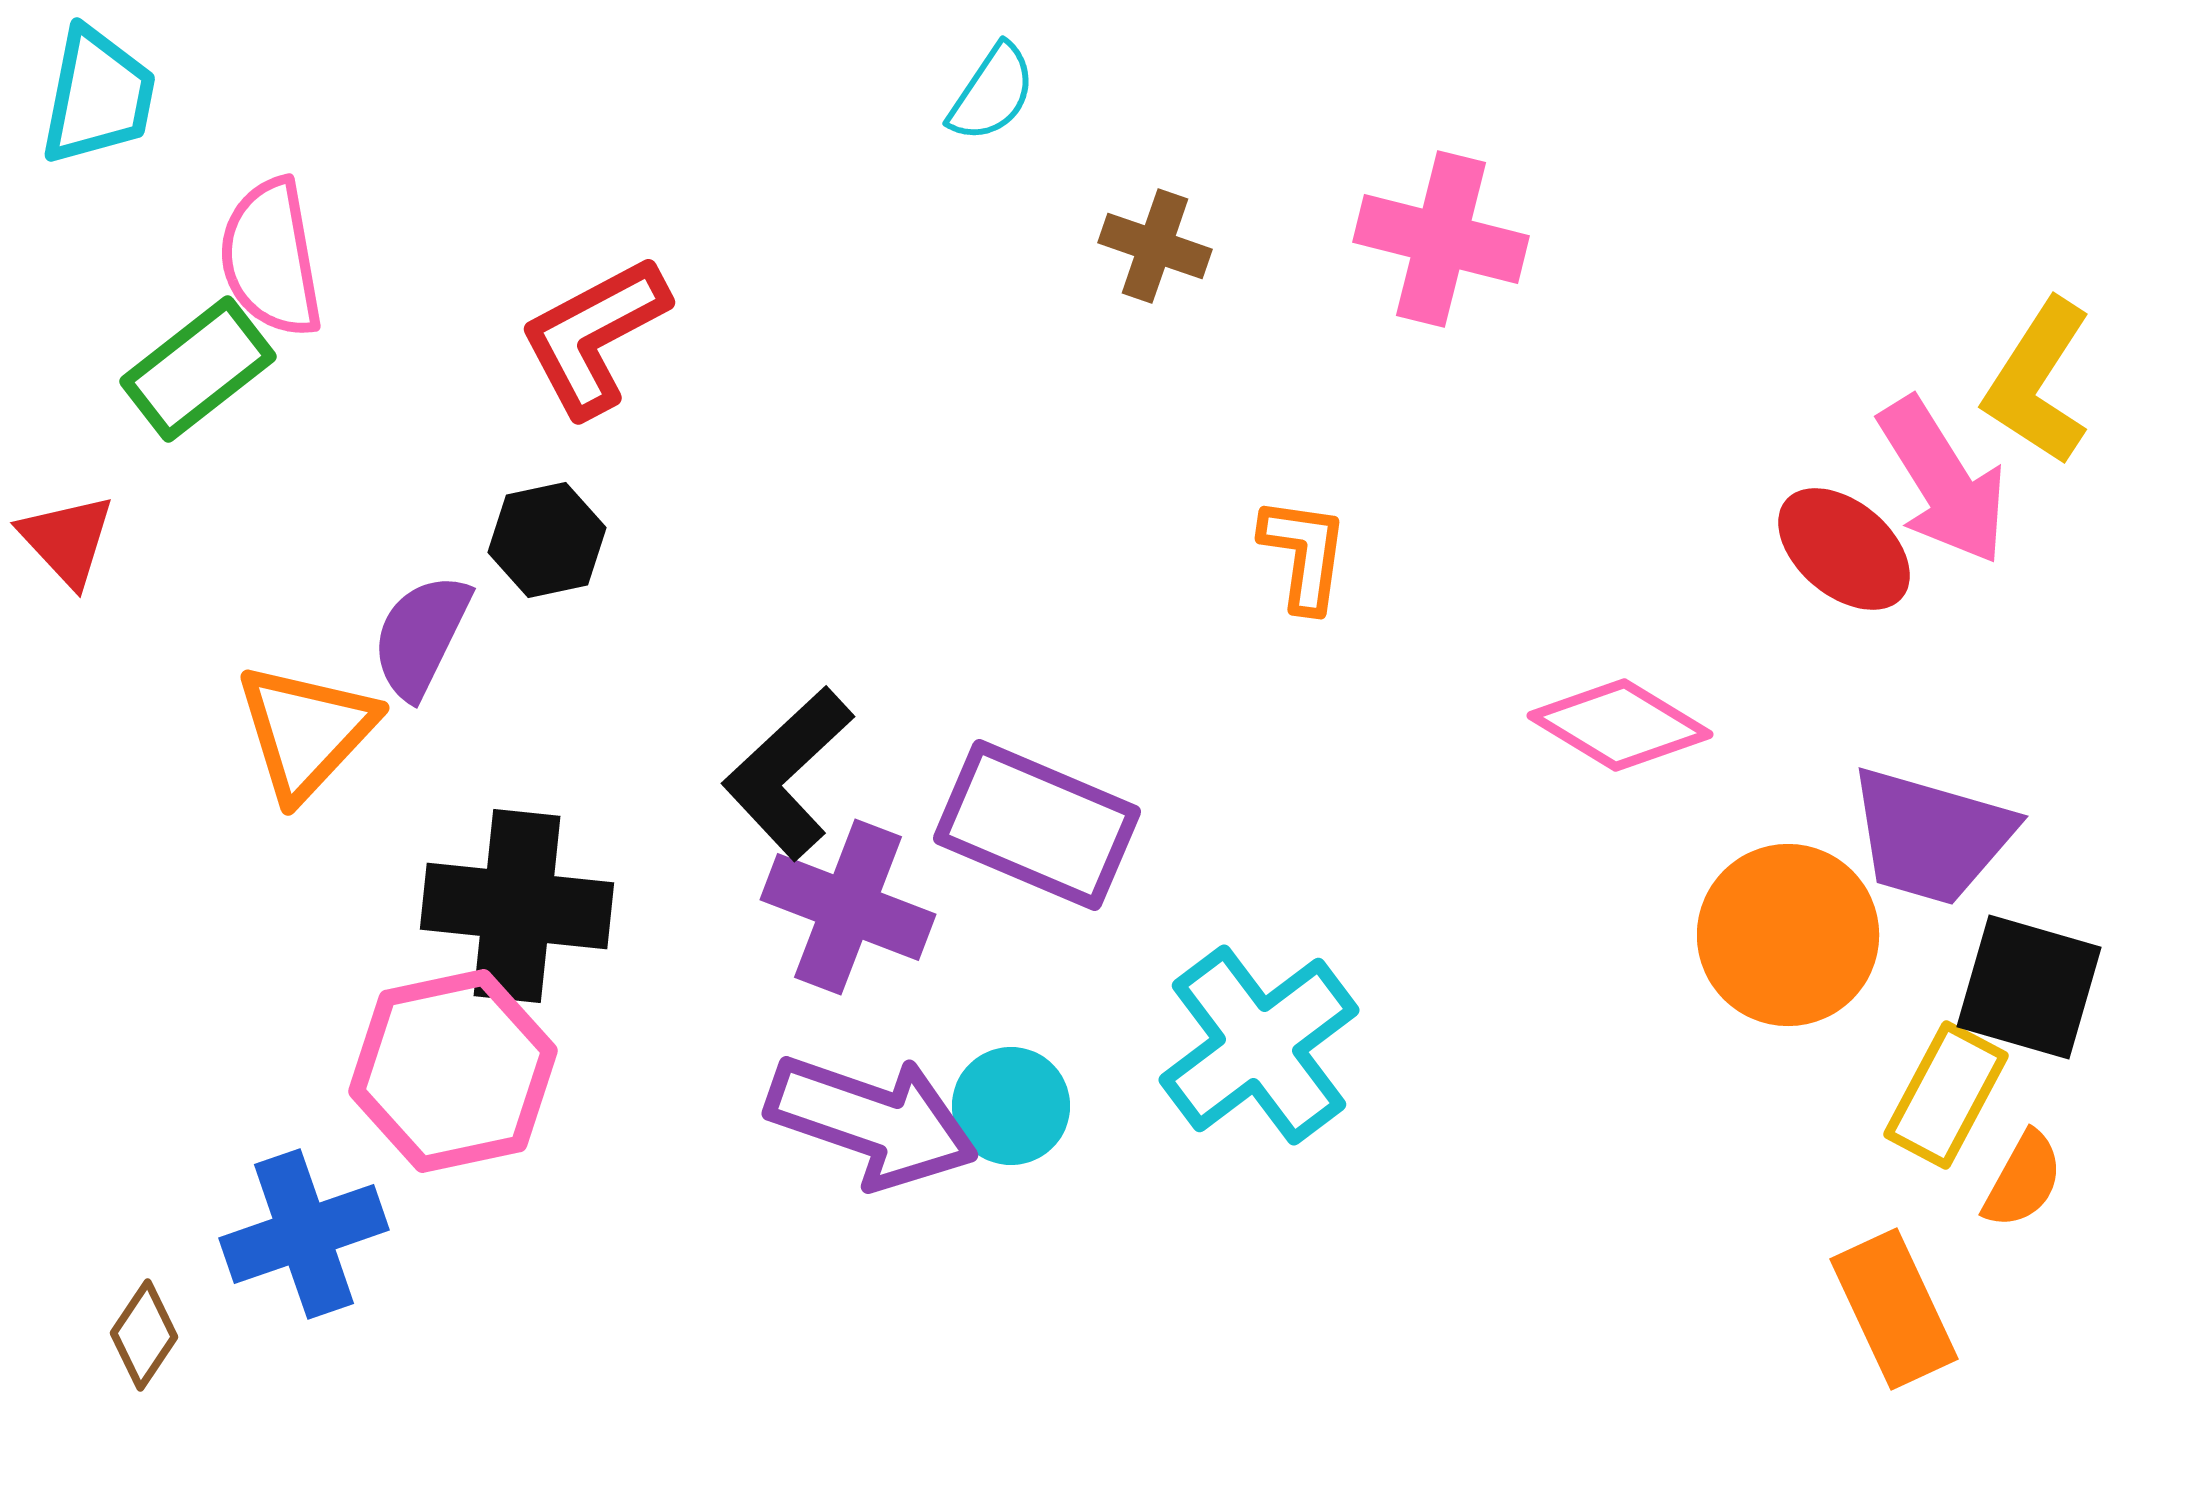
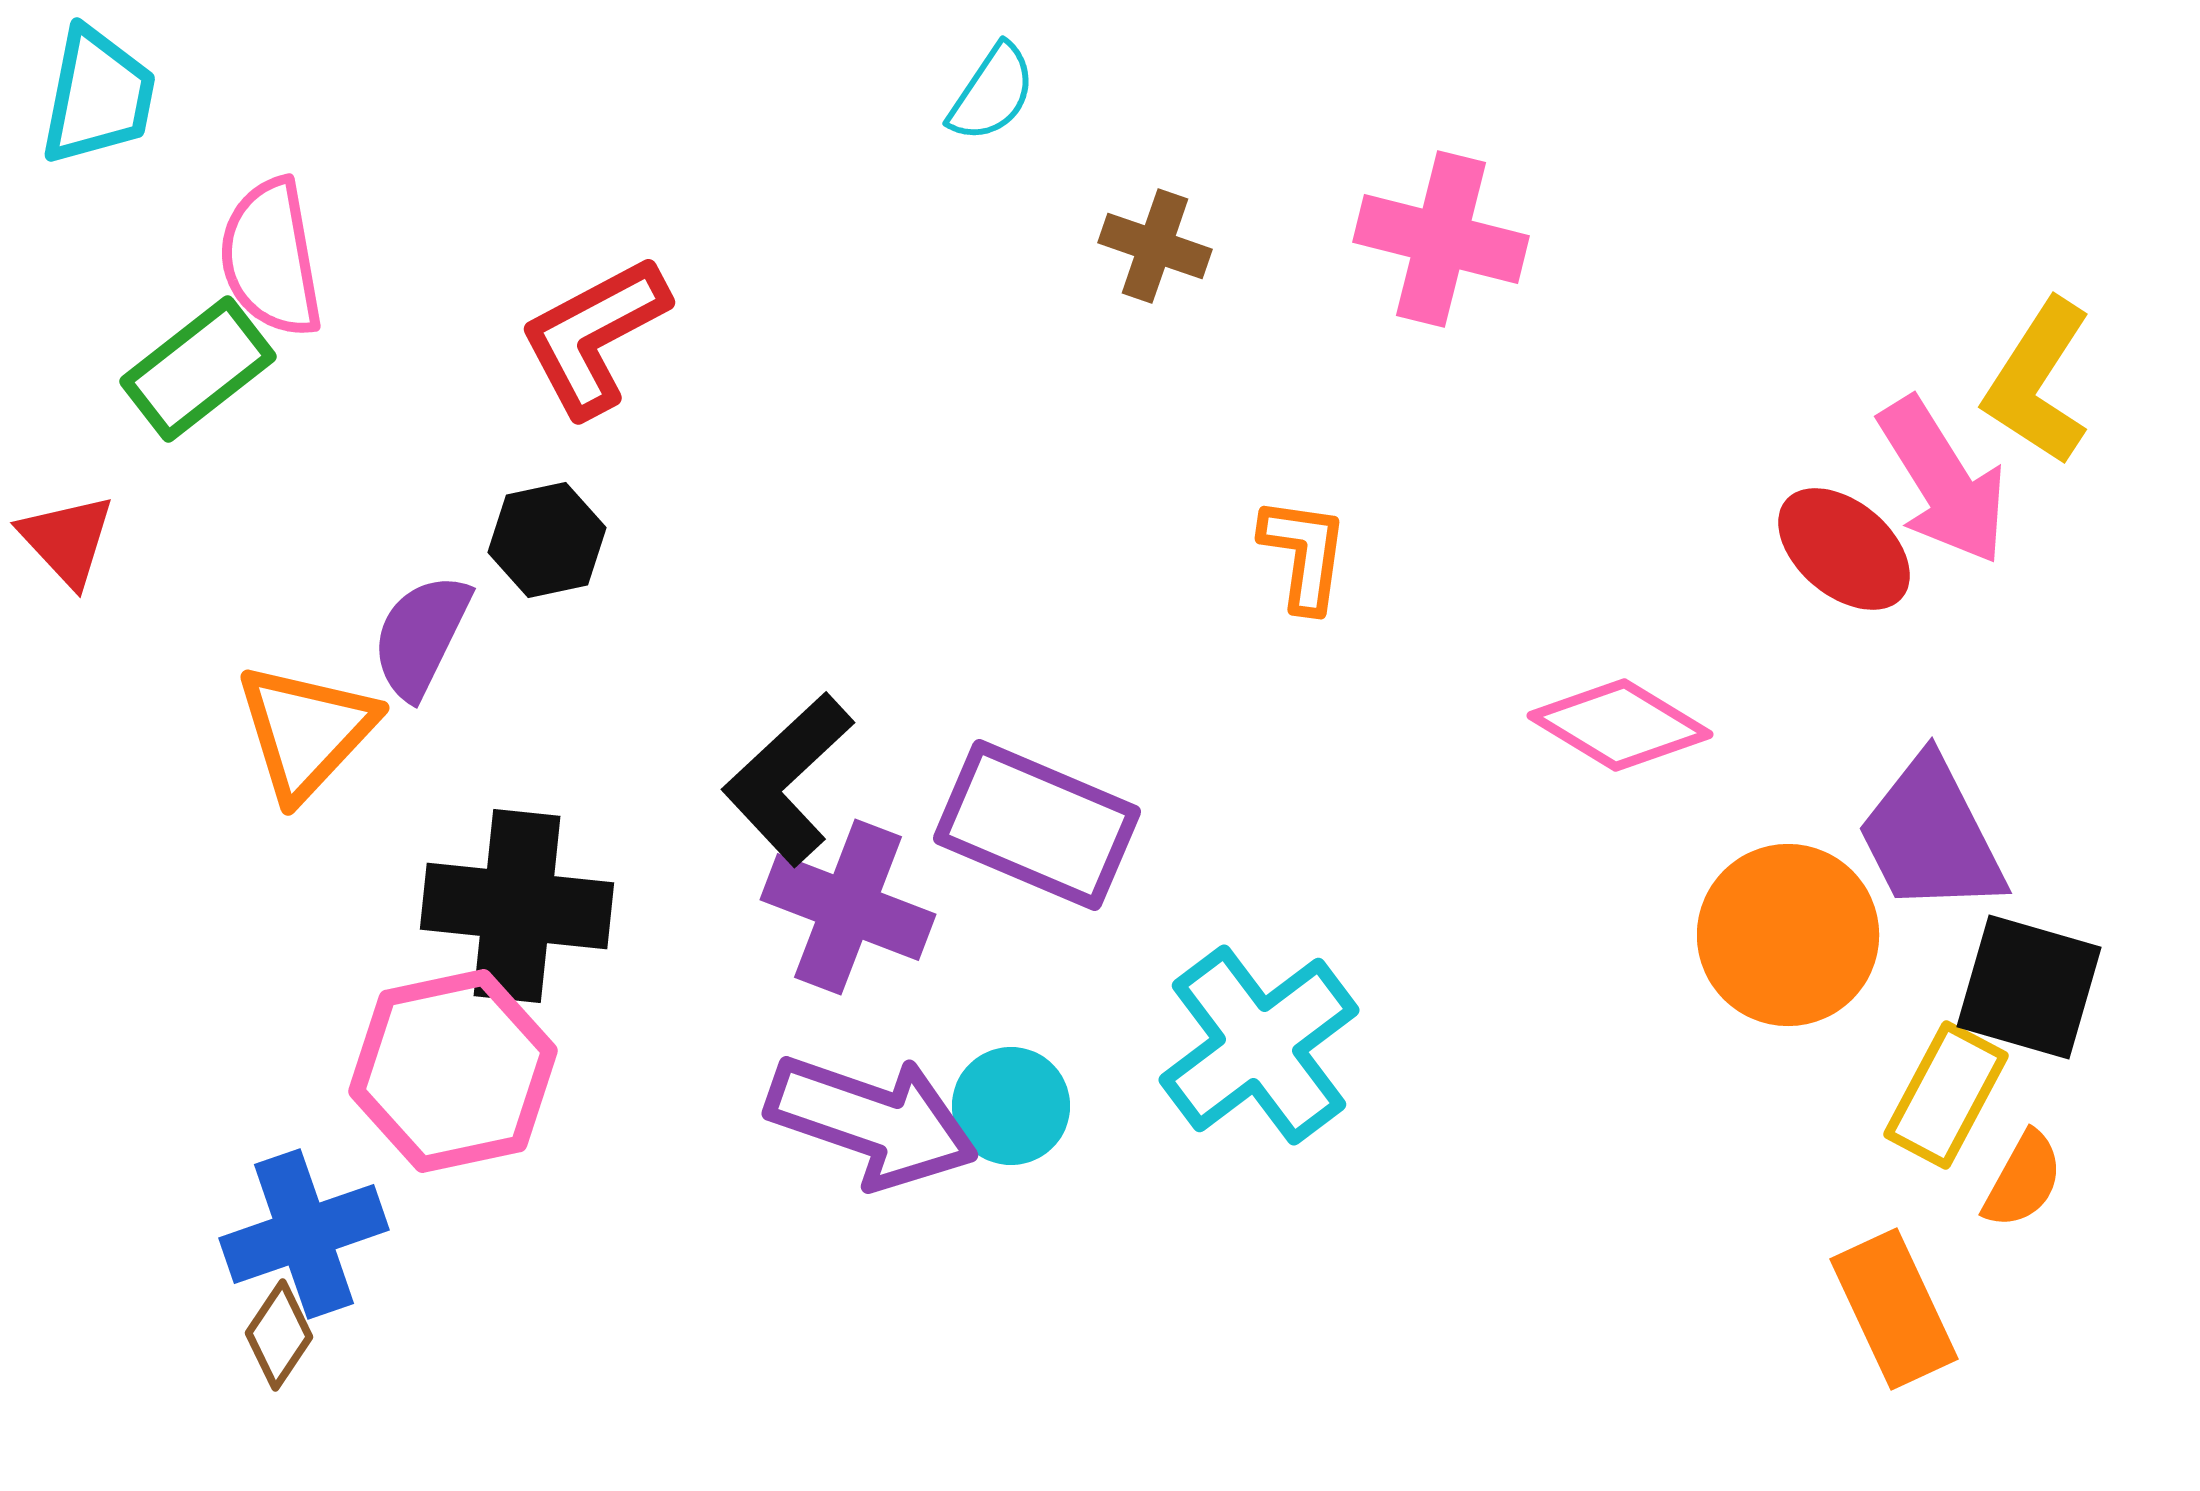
black L-shape: moved 6 px down
purple trapezoid: rotated 47 degrees clockwise
brown diamond: moved 135 px right
